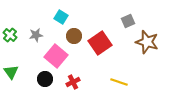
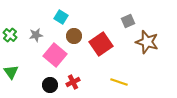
red square: moved 1 px right, 1 px down
pink square: moved 1 px left, 1 px up
black circle: moved 5 px right, 6 px down
